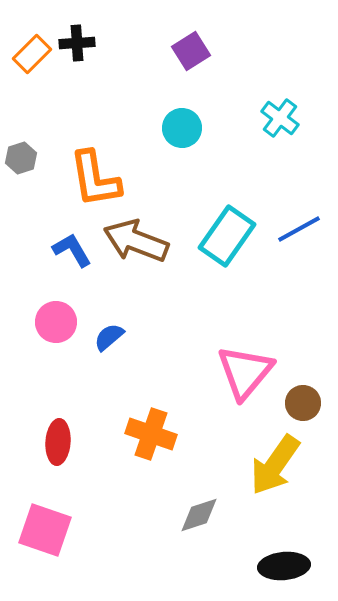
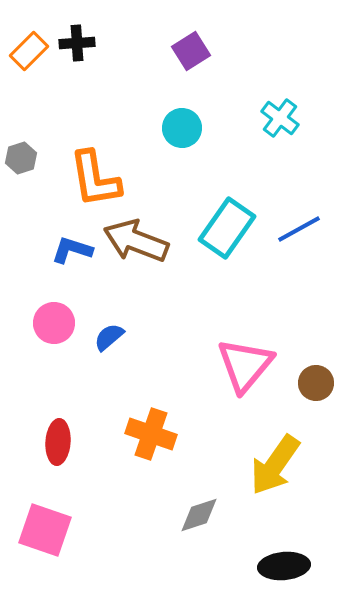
orange rectangle: moved 3 px left, 3 px up
cyan rectangle: moved 8 px up
blue L-shape: rotated 42 degrees counterclockwise
pink circle: moved 2 px left, 1 px down
pink triangle: moved 7 px up
brown circle: moved 13 px right, 20 px up
